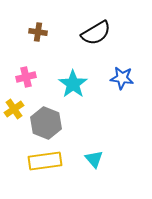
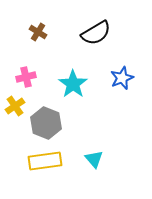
brown cross: rotated 24 degrees clockwise
blue star: rotated 30 degrees counterclockwise
yellow cross: moved 1 px right, 3 px up
